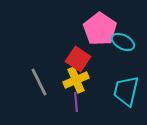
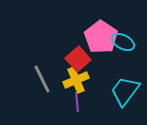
pink pentagon: moved 1 px right, 8 px down
red square: rotated 15 degrees clockwise
gray line: moved 3 px right, 3 px up
cyan trapezoid: moved 1 px left; rotated 24 degrees clockwise
purple line: moved 1 px right
